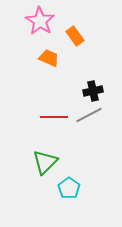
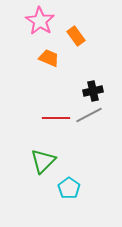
orange rectangle: moved 1 px right
red line: moved 2 px right, 1 px down
green triangle: moved 2 px left, 1 px up
